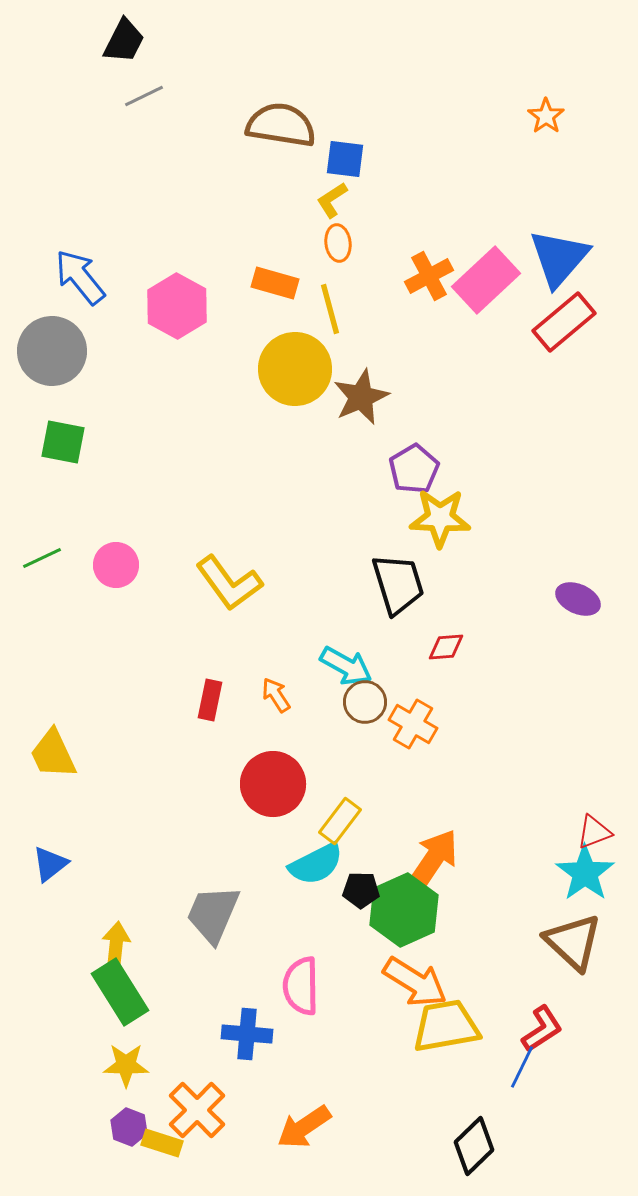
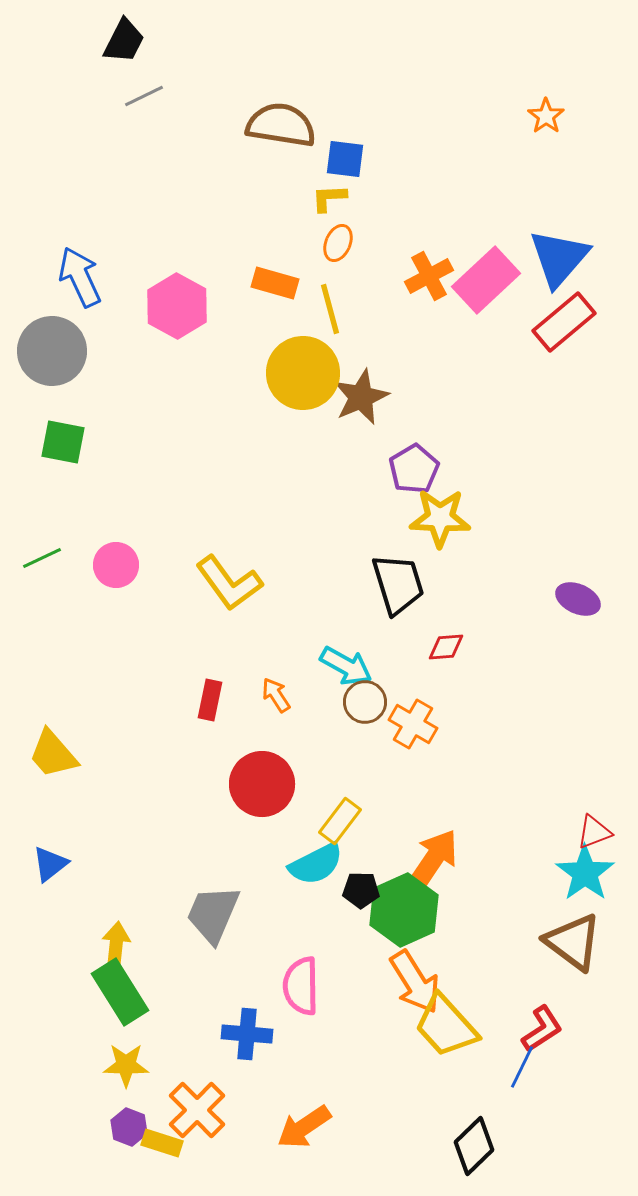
yellow L-shape at (332, 200): moved 3 px left, 2 px up; rotated 30 degrees clockwise
orange ellipse at (338, 243): rotated 30 degrees clockwise
blue arrow at (80, 277): rotated 14 degrees clockwise
yellow circle at (295, 369): moved 8 px right, 4 px down
yellow trapezoid at (53, 754): rotated 16 degrees counterclockwise
red circle at (273, 784): moved 11 px left
brown triangle at (573, 942): rotated 6 degrees counterclockwise
orange arrow at (415, 982): rotated 26 degrees clockwise
yellow trapezoid at (446, 1026): rotated 122 degrees counterclockwise
